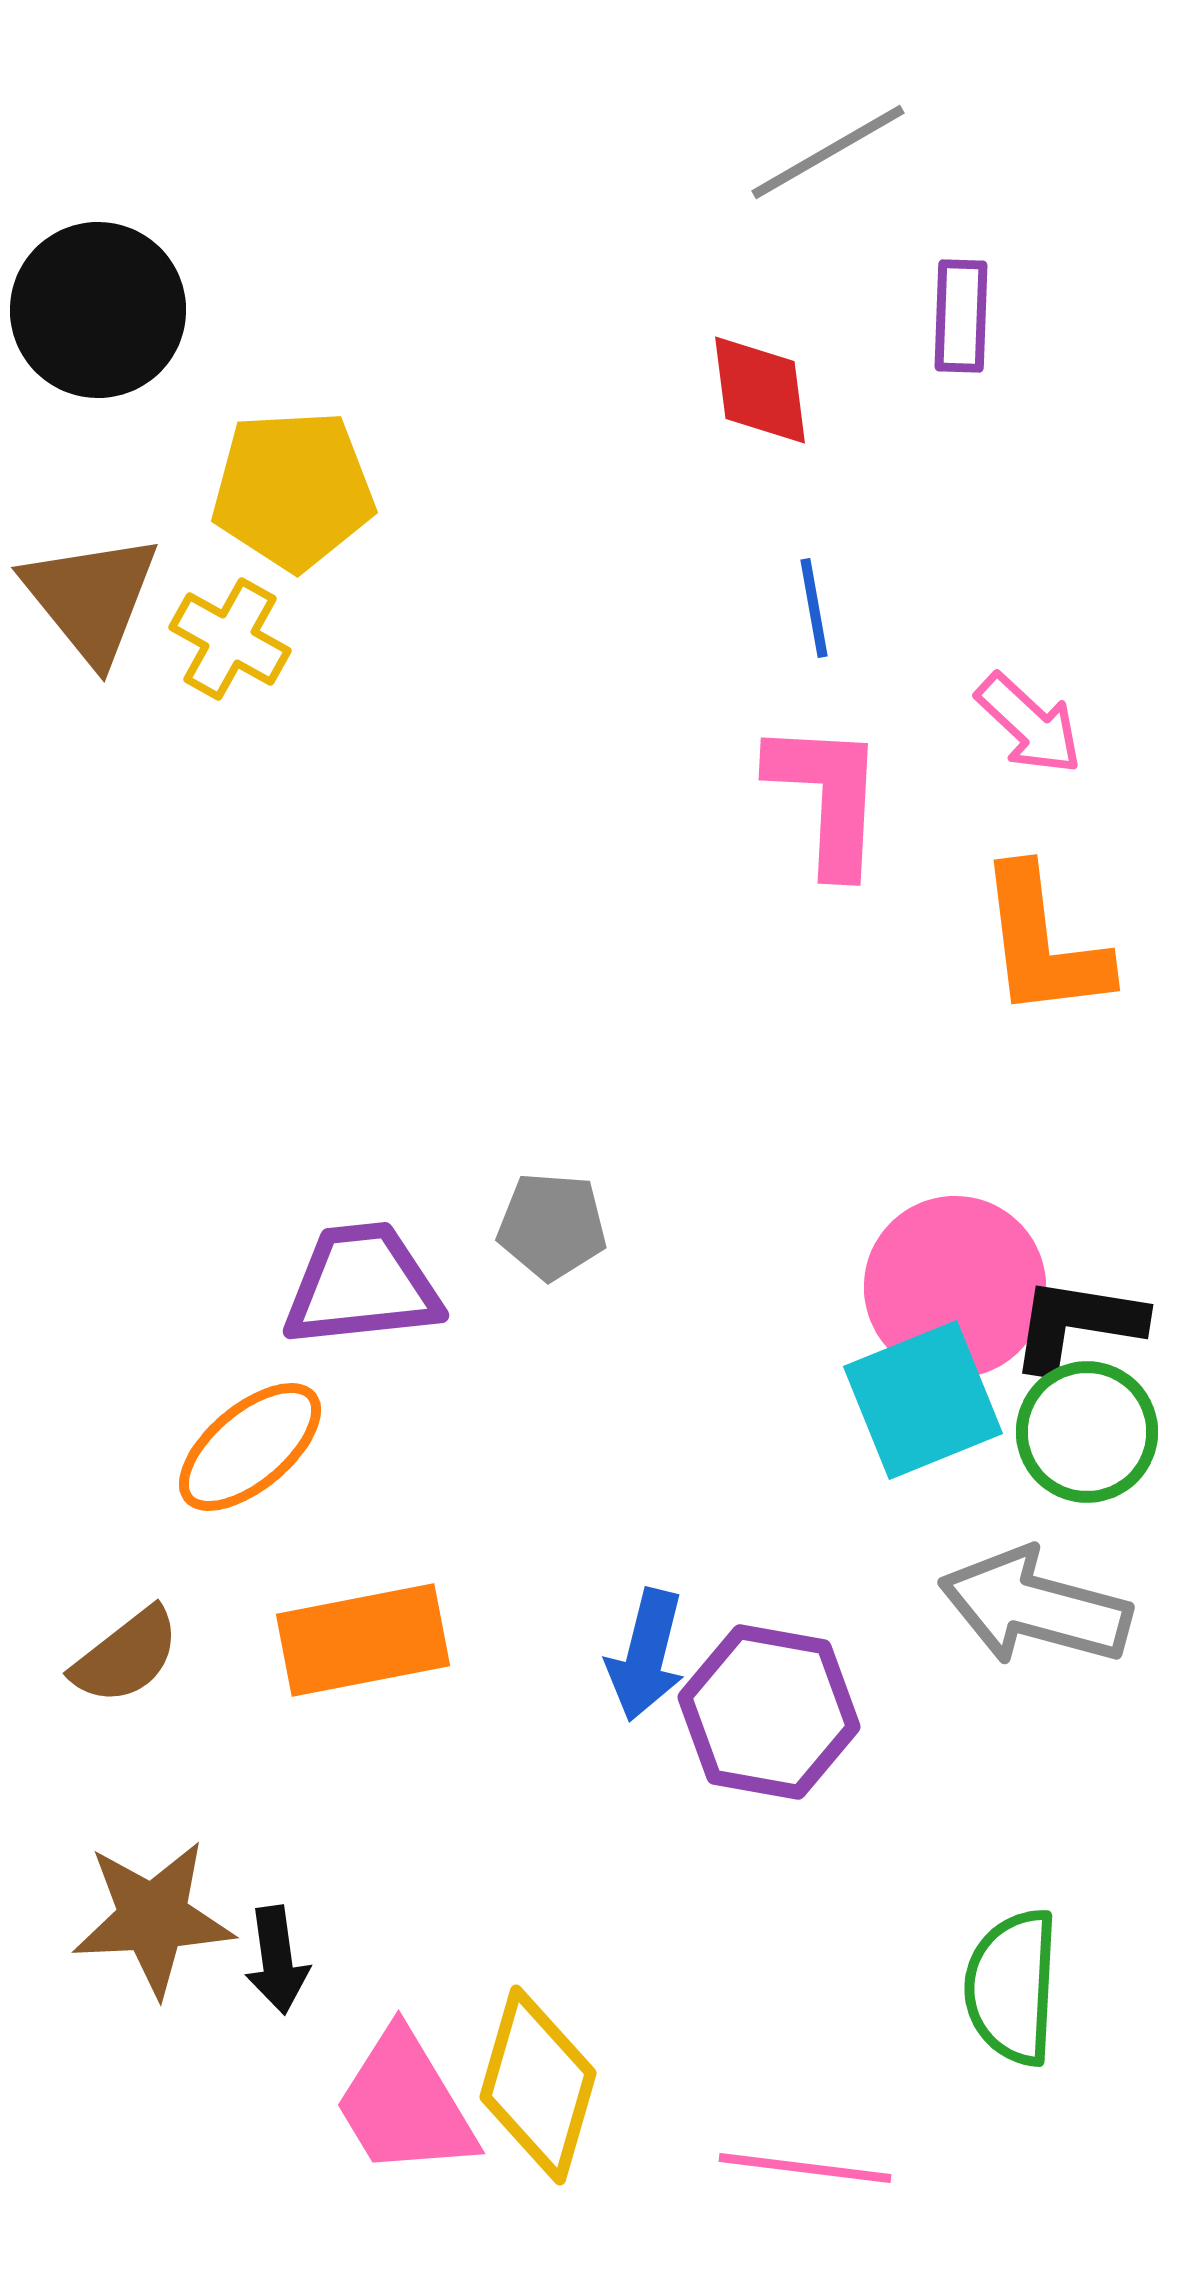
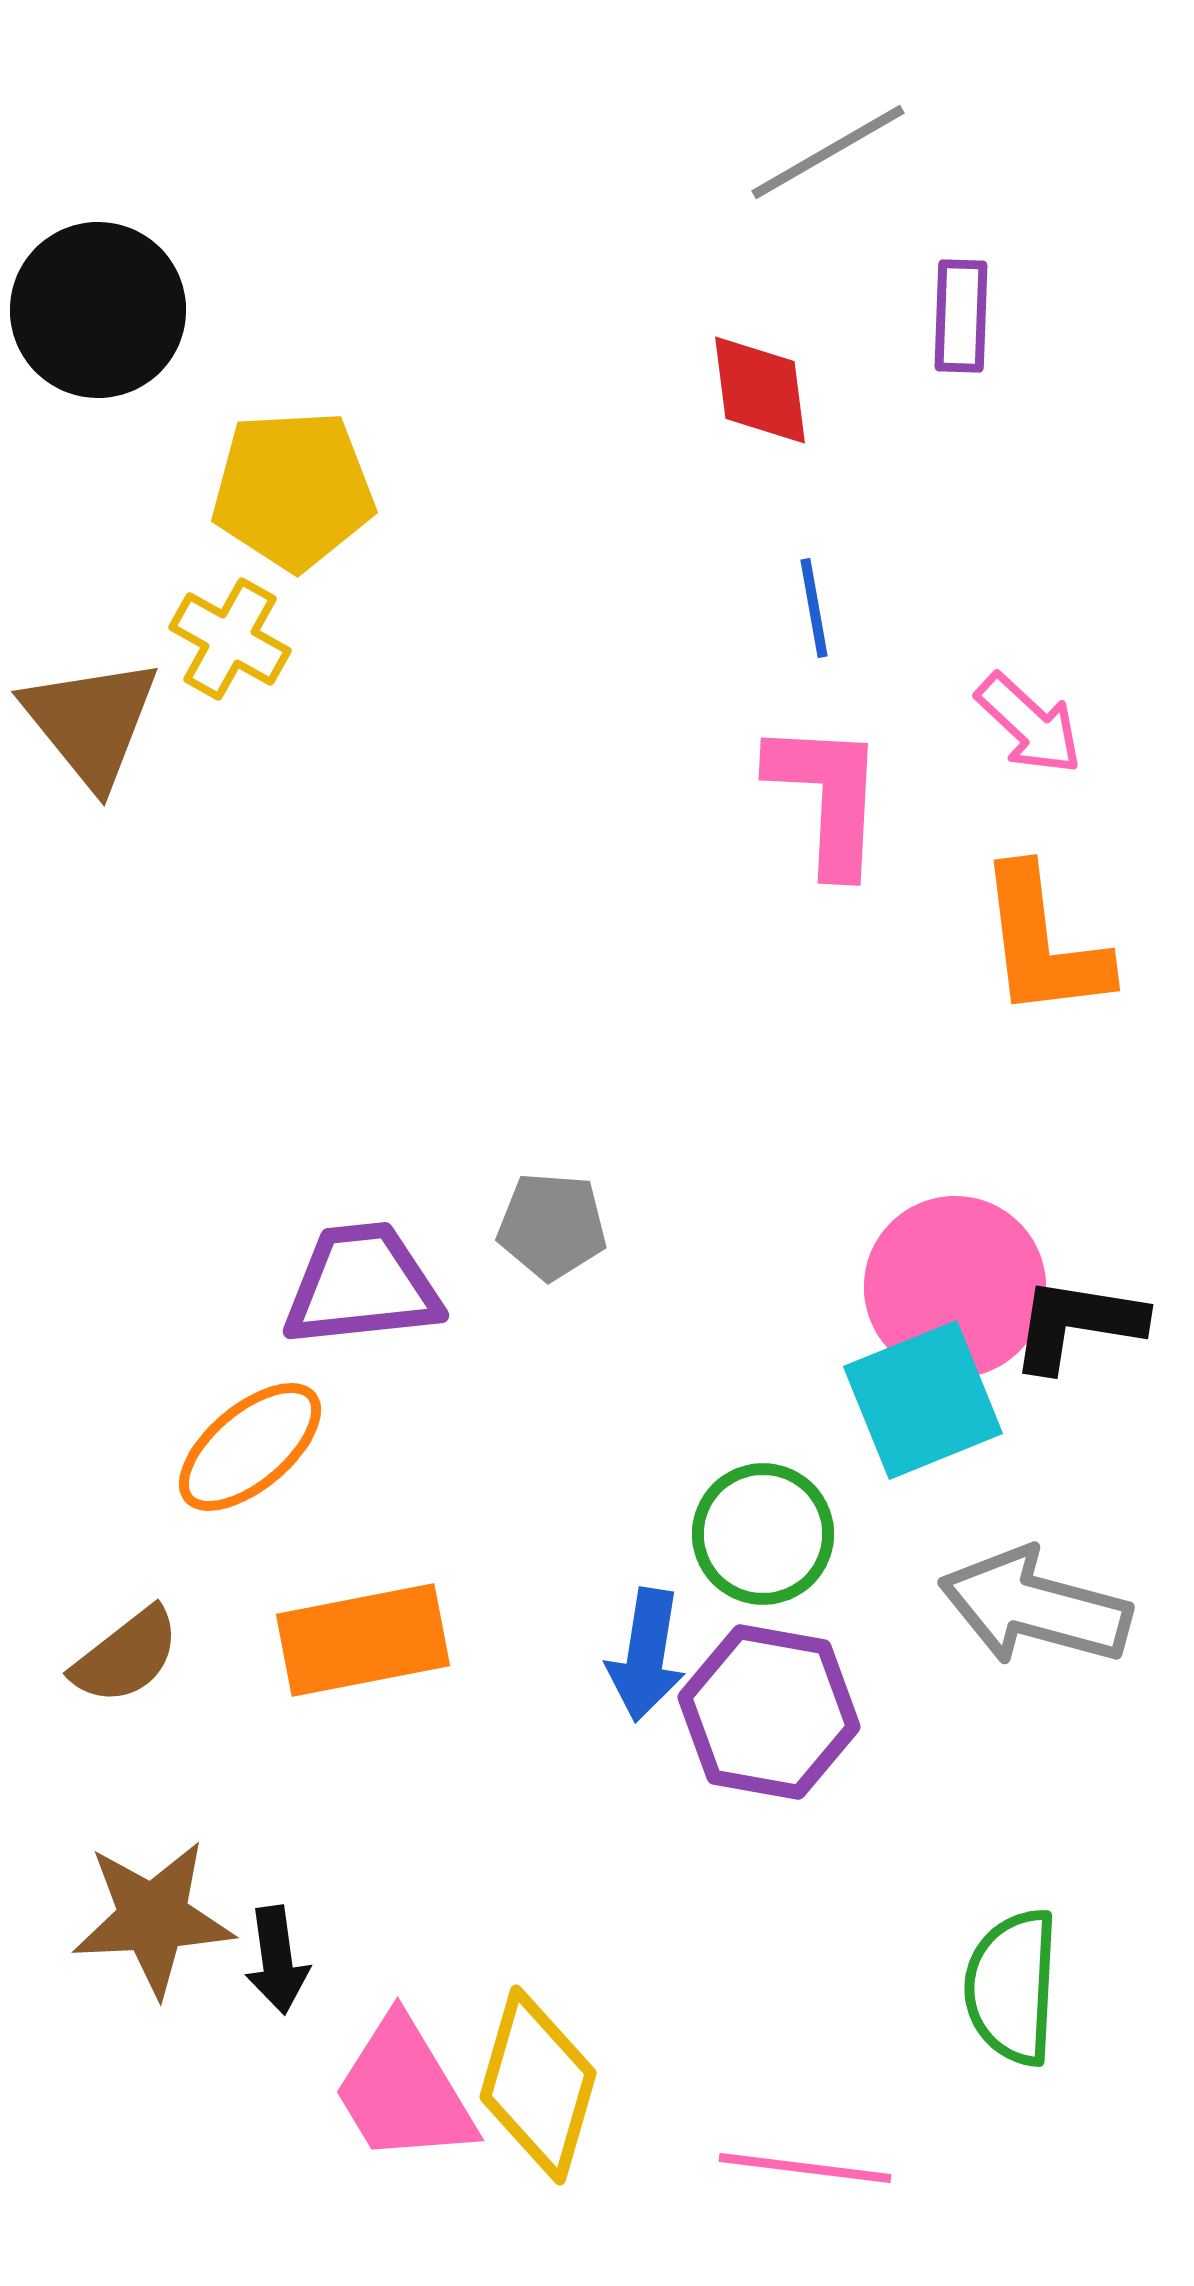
brown triangle: moved 124 px down
green circle: moved 324 px left, 102 px down
blue arrow: rotated 5 degrees counterclockwise
pink trapezoid: moved 1 px left, 13 px up
